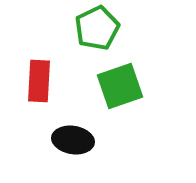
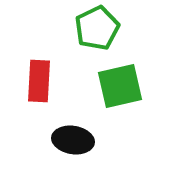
green square: rotated 6 degrees clockwise
